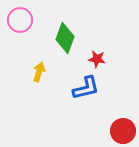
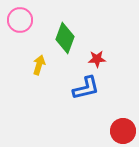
red star: rotated 12 degrees counterclockwise
yellow arrow: moved 7 px up
